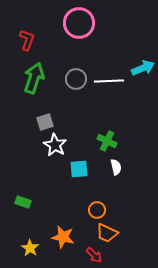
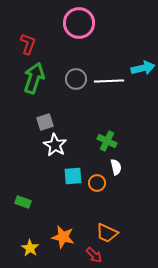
red L-shape: moved 1 px right, 4 px down
cyan arrow: rotated 10 degrees clockwise
cyan square: moved 6 px left, 7 px down
orange circle: moved 27 px up
